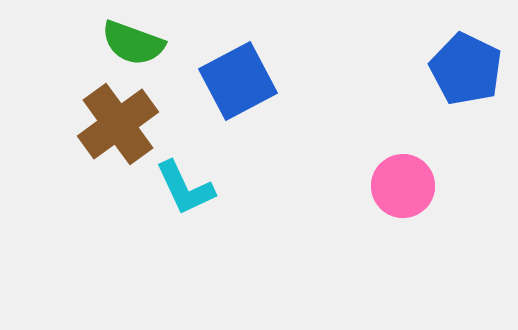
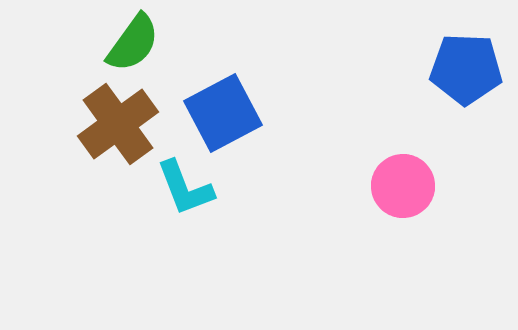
green semicircle: rotated 74 degrees counterclockwise
blue pentagon: rotated 24 degrees counterclockwise
blue square: moved 15 px left, 32 px down
cyan L-shape: rotated 4 degrees clockwise
